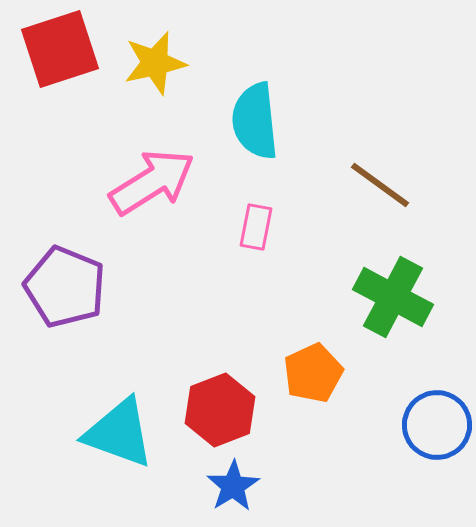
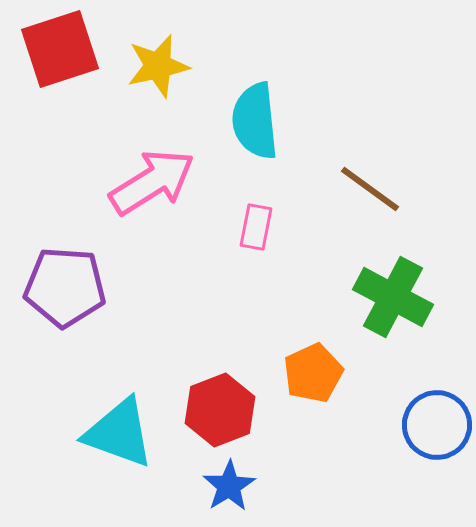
yellow star: moved 3 px right, 3 px down
brown line: moved 10 px left, 4 px down
purple pentagon: rotated 18 degrees counterclockwise
blue star: moved 4 px left
